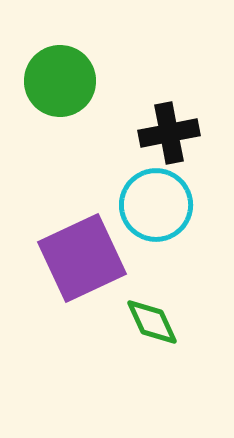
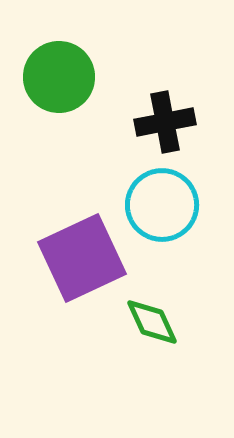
green circle: moved 1 px left, 4 px up
black cross: moved 4 px left, 11 px up
cyan circle: moved 6 px right
